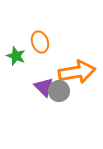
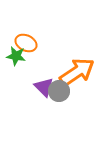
orange ellipse: moved 14 px left, 1 px down; rotated 45 degrees counterclockwise
green star: rotated 12 degrees counterclockwise
orange arrow: rotated 24 degrees counterclockwise
